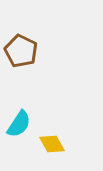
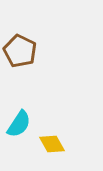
brown pentagon: moved 1 px left
